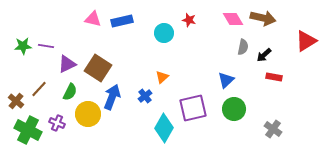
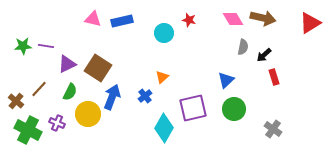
red triangle: moved 4 px right, 18 px up
red rectangle: rotated 63 degrees clockwise
